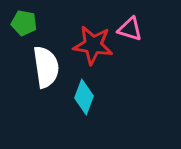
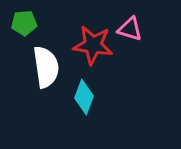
green pentagon: rotated 15 degrees counterclockwise
